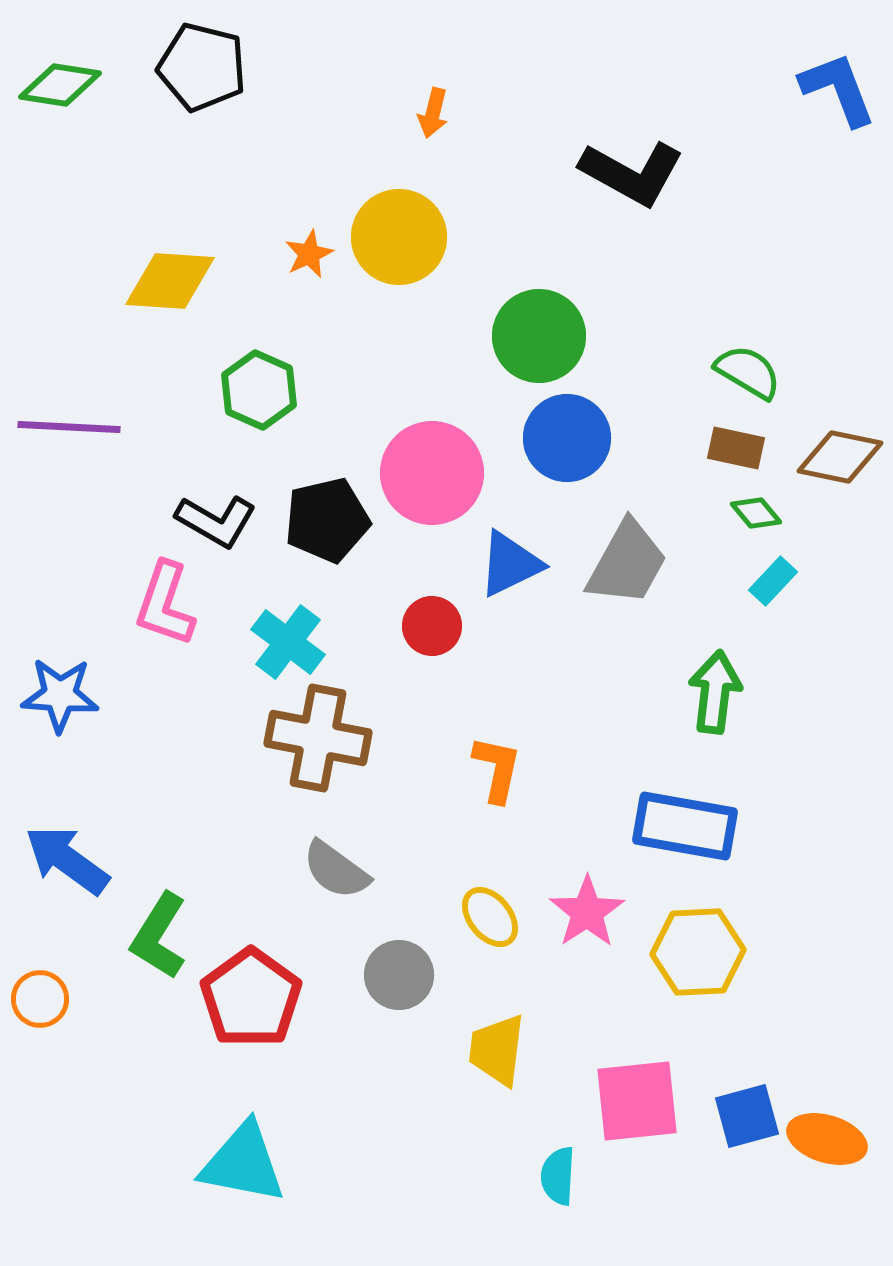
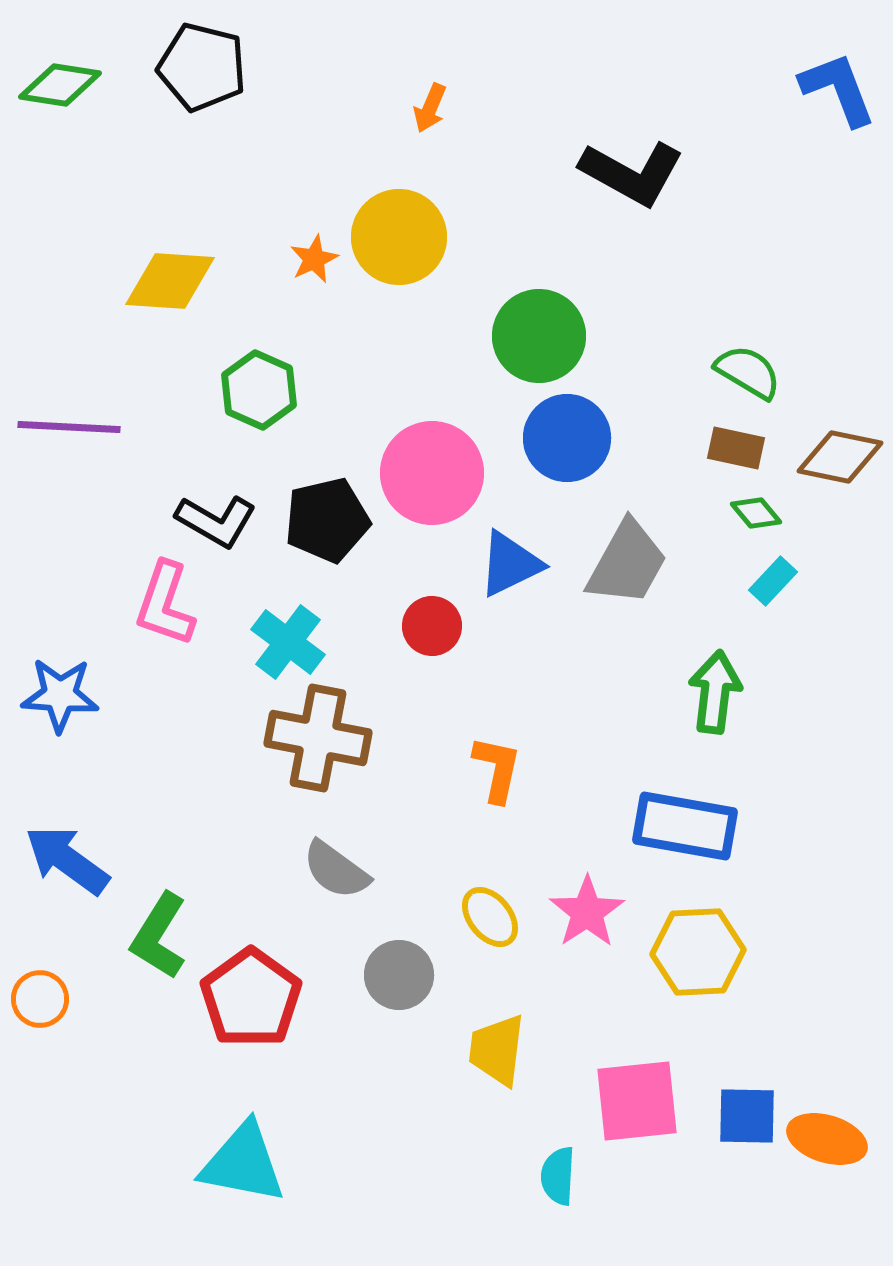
orange arrow at (433, 113): moved 3 px left, 5 px up; rotated 9 degrees clockwise
orange star at (309, 254): moved 5 px right, 5 px down
blue square at (747, 1116): rotated 16 degrees clockwise
